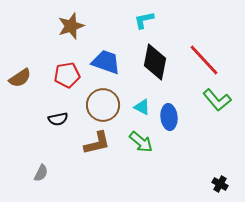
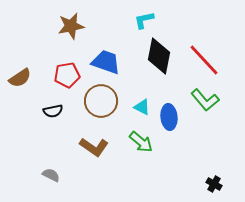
brown star: rotated 8 degrees clockwise
black diamond: moved 4 px right, 6 px up
green L-shape: moved 12 px left
brown circle: moved 2 px left, 4 px up
black semicircle: moved 5 px left, 8 px up
brown L-shape: moved 3 px left, 4 px down; rotated 48 degrees clockwise
gray semicircle: moved 10 px right, 2 px down; rotated 90 degrees counterclockwise
black cross: moved 6 px left
